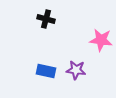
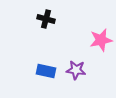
pink star: rotated 20 degrees counterclockwise
